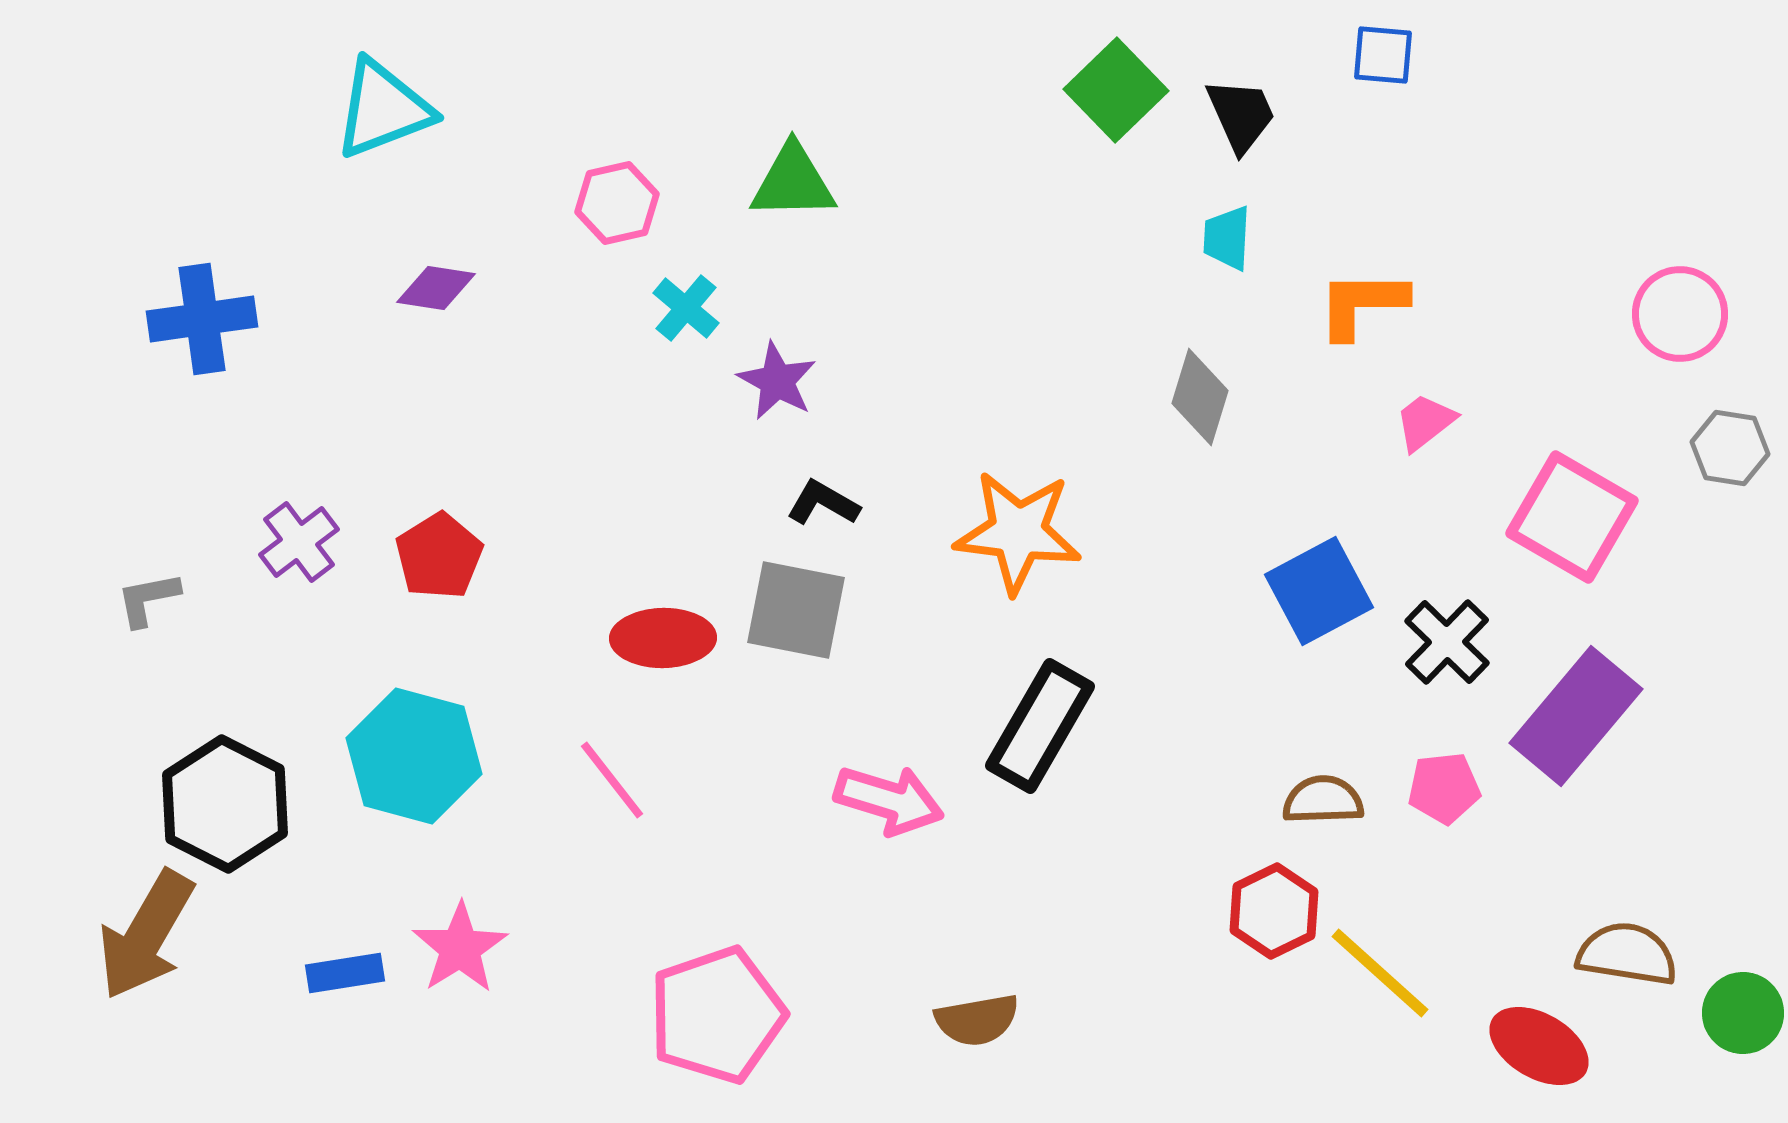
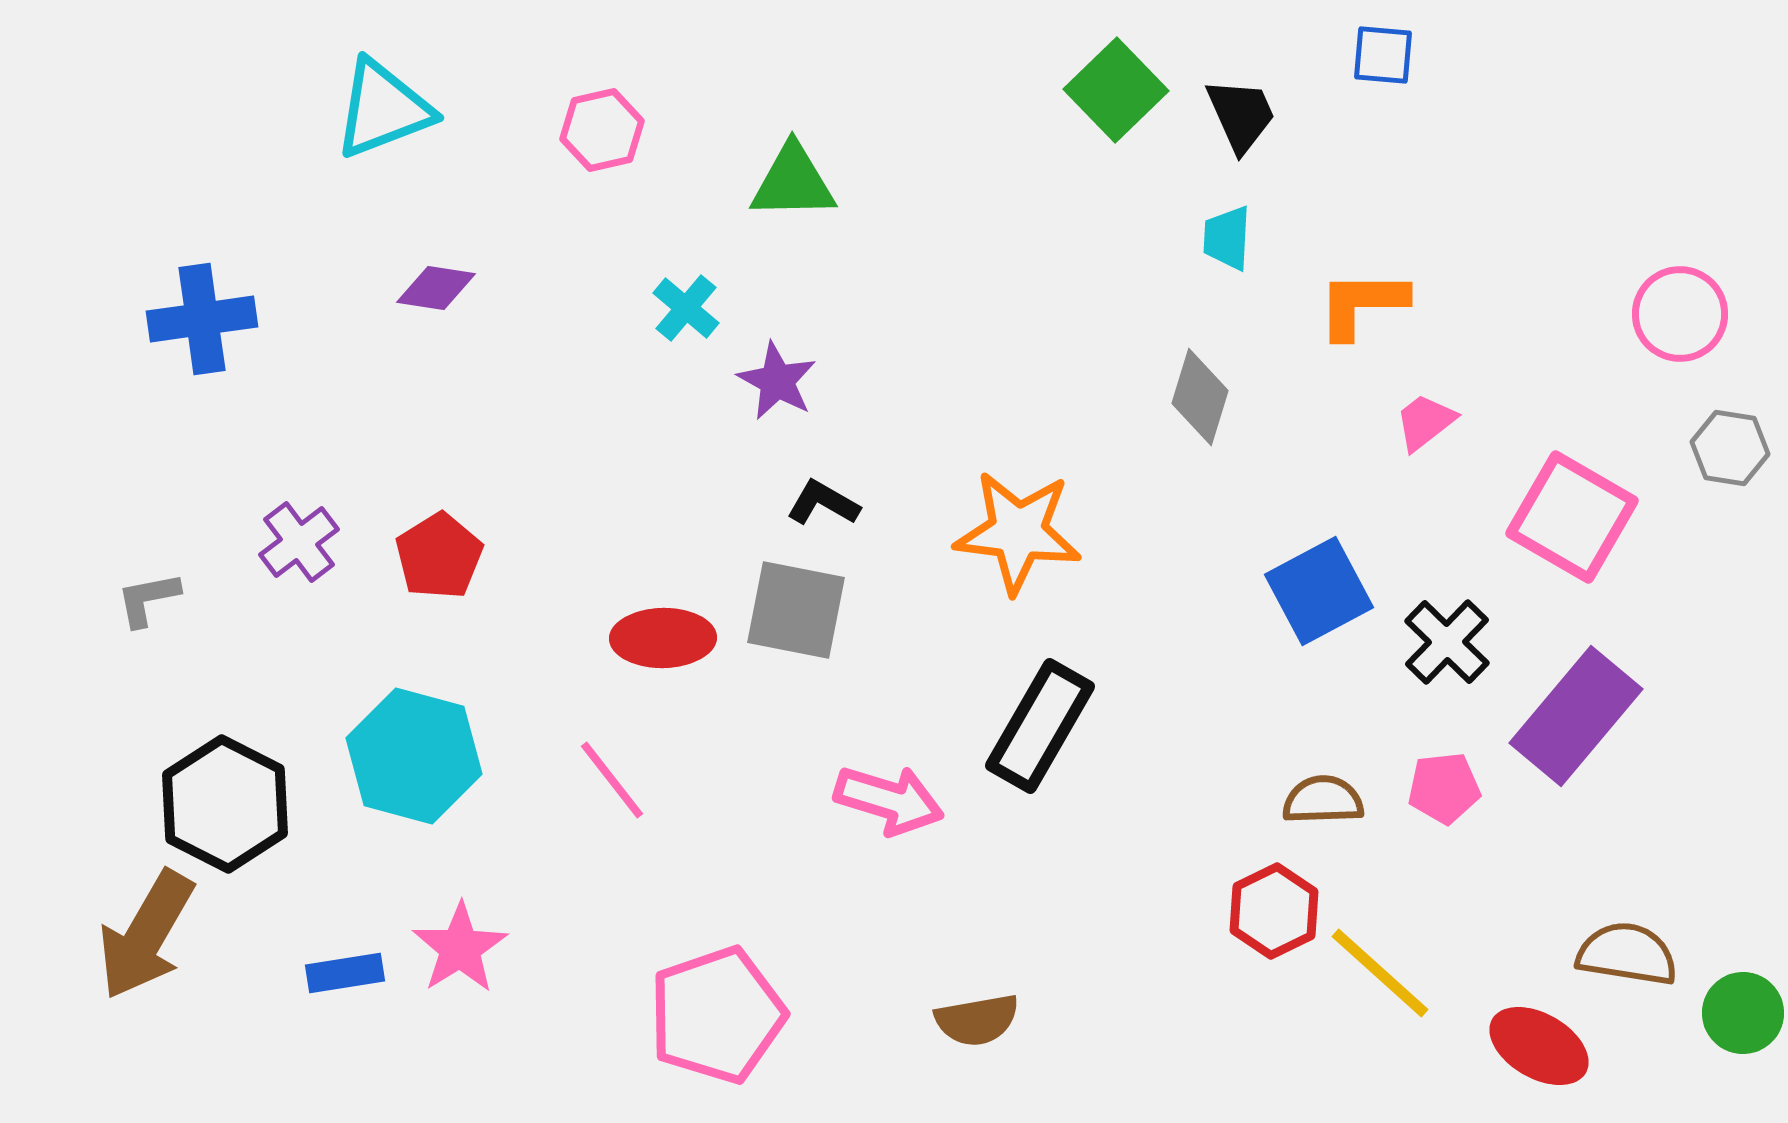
pink hexagon at (617, 203): moved 15 px left, 73 px up
